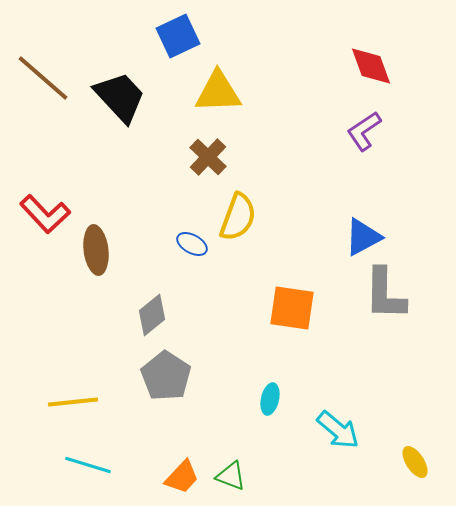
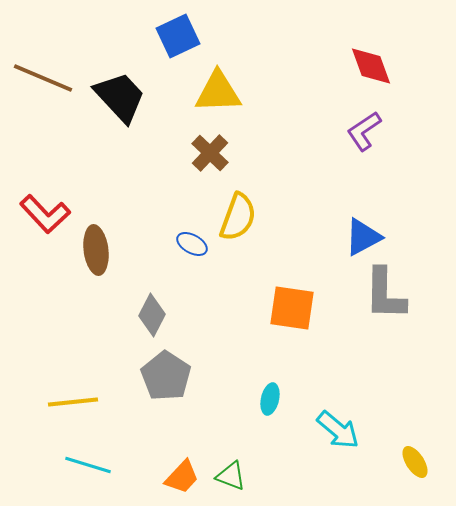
brown line: rotated 18 degrees counterclockwise
brown cross: moved 2 px right, 4 px up
gray diamond: rotated 24 degrees counterclockwise
